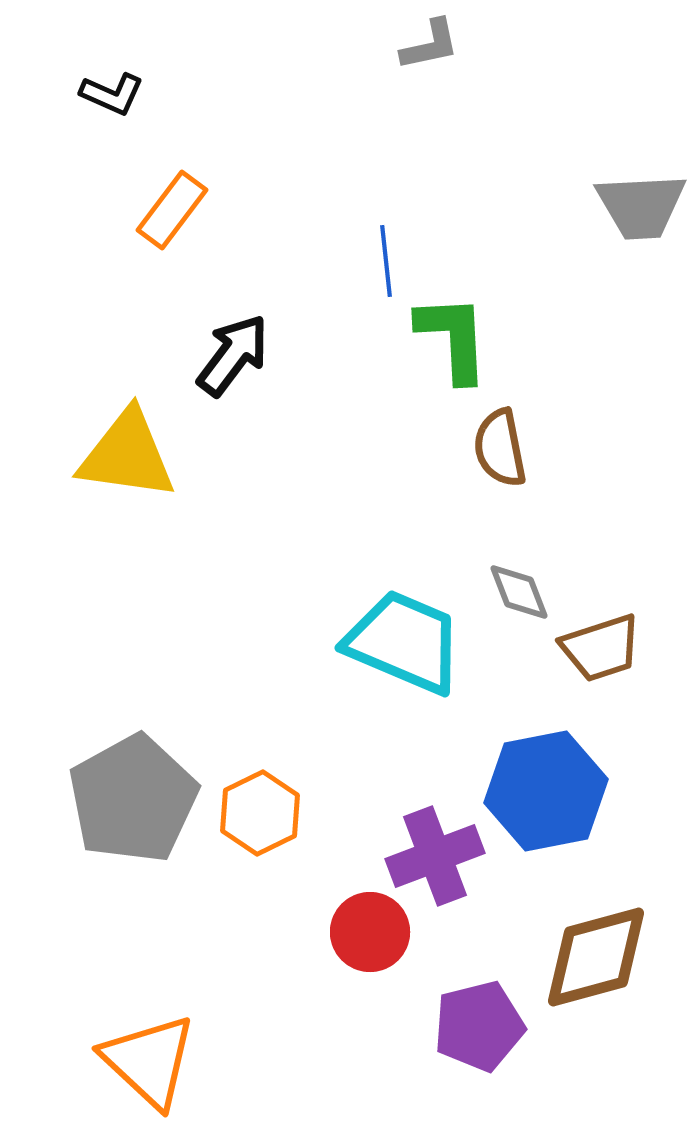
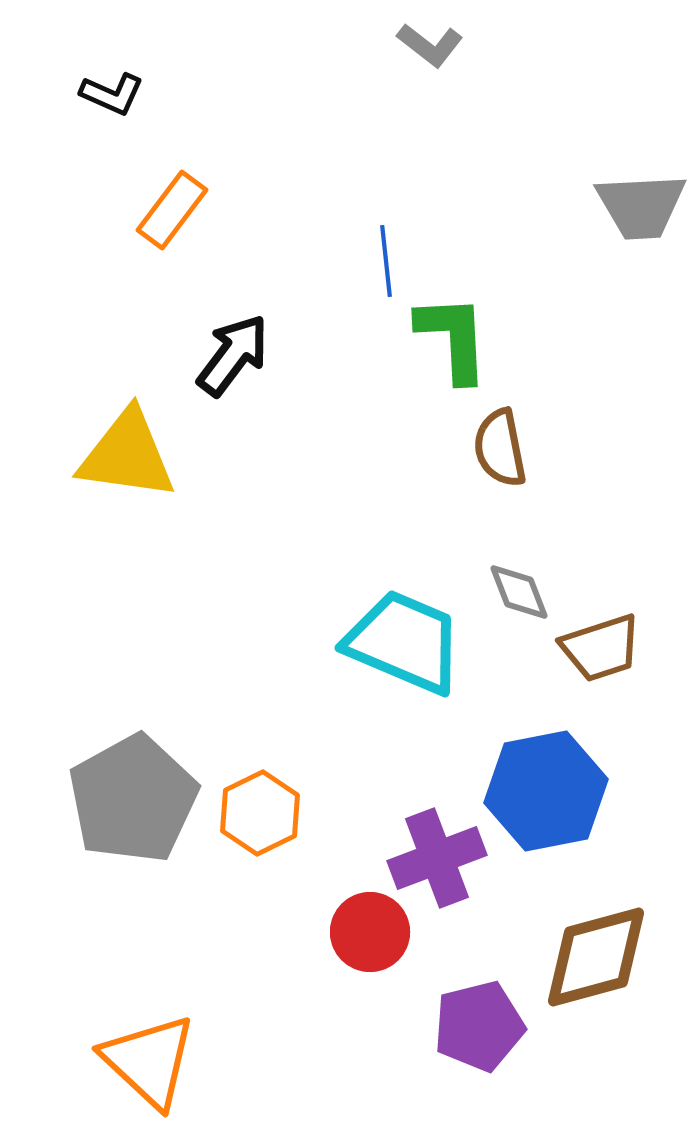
gray L-shape: rotated 50 degrees clockwise
purple cross: moved 2 px right, 2 px down
